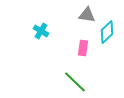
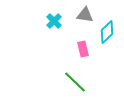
gray triangle: moved 2 px left
cyan cross: moved 13 px right, 10 px up; rotated 14 degrees clockwise
pink rectangle: moved 1 px down; rotated 21 degrees counterclockwise
